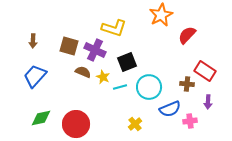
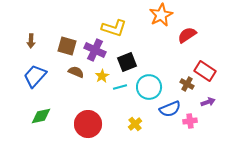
red semicircle: rotated 12 degrees clockwise
brown arrow: moved 2 px left
brown square: moved 2 px left
brown semicircle: moved 7 px left
yellow star: moved 1 px left, 1 px up; rotated 16 degrees clockwise
brown cross: rotated 24 degrees clockwise
purple arrow: rotated 112 degrees counterclockwise
green diamond: moved 2 px up
red circle: moved 12 px right
